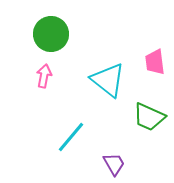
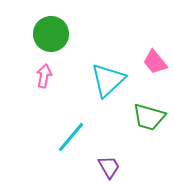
pink trapezoid: rotated 32 degrees counterclockwise
cyan triangle: rotated 39 degrees clockwise
green trapezoid: rotated 8 degrees counterclockwise
purple trapezoid: moved 5 px left, 3 px down
